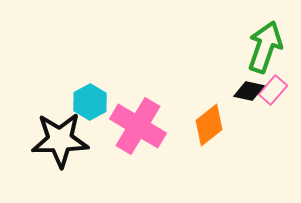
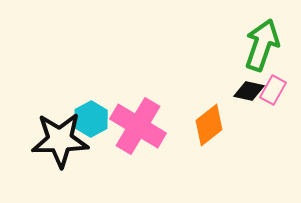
green arrow: moved 3 px left, 2 px up
pink rectangle: rotated 12 degrees counterclockwise
cyan hexagon: moved 1 px right, 17 px down
